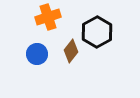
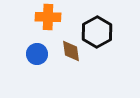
orange cross: rotated 20 degrees clockwise
brown diamond: rotated 45 degrees counterclockwise
